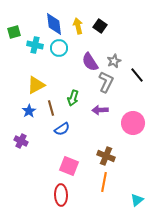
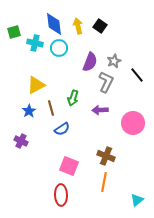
cyan cross: moved 2 px up
purple semicircle: rotated 126 degrees counterclockwise
